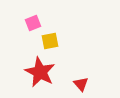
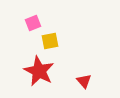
red star: moved 1 px left, 1 px up
red triangle: moved 3 px right, 3 px up
